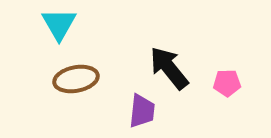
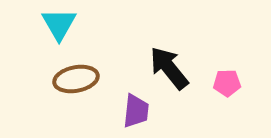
purple trapezoid: moved 6 px left
